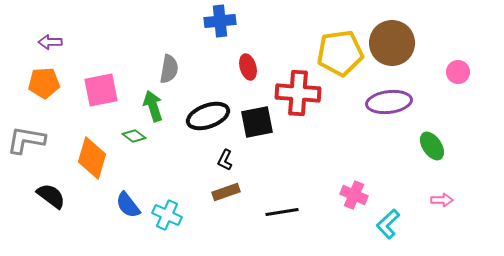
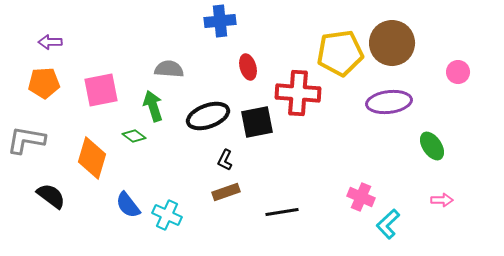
gray semicircle: rotated 96 degrees counterclockwise
pink cross: moved 7 px right, 2 px down
